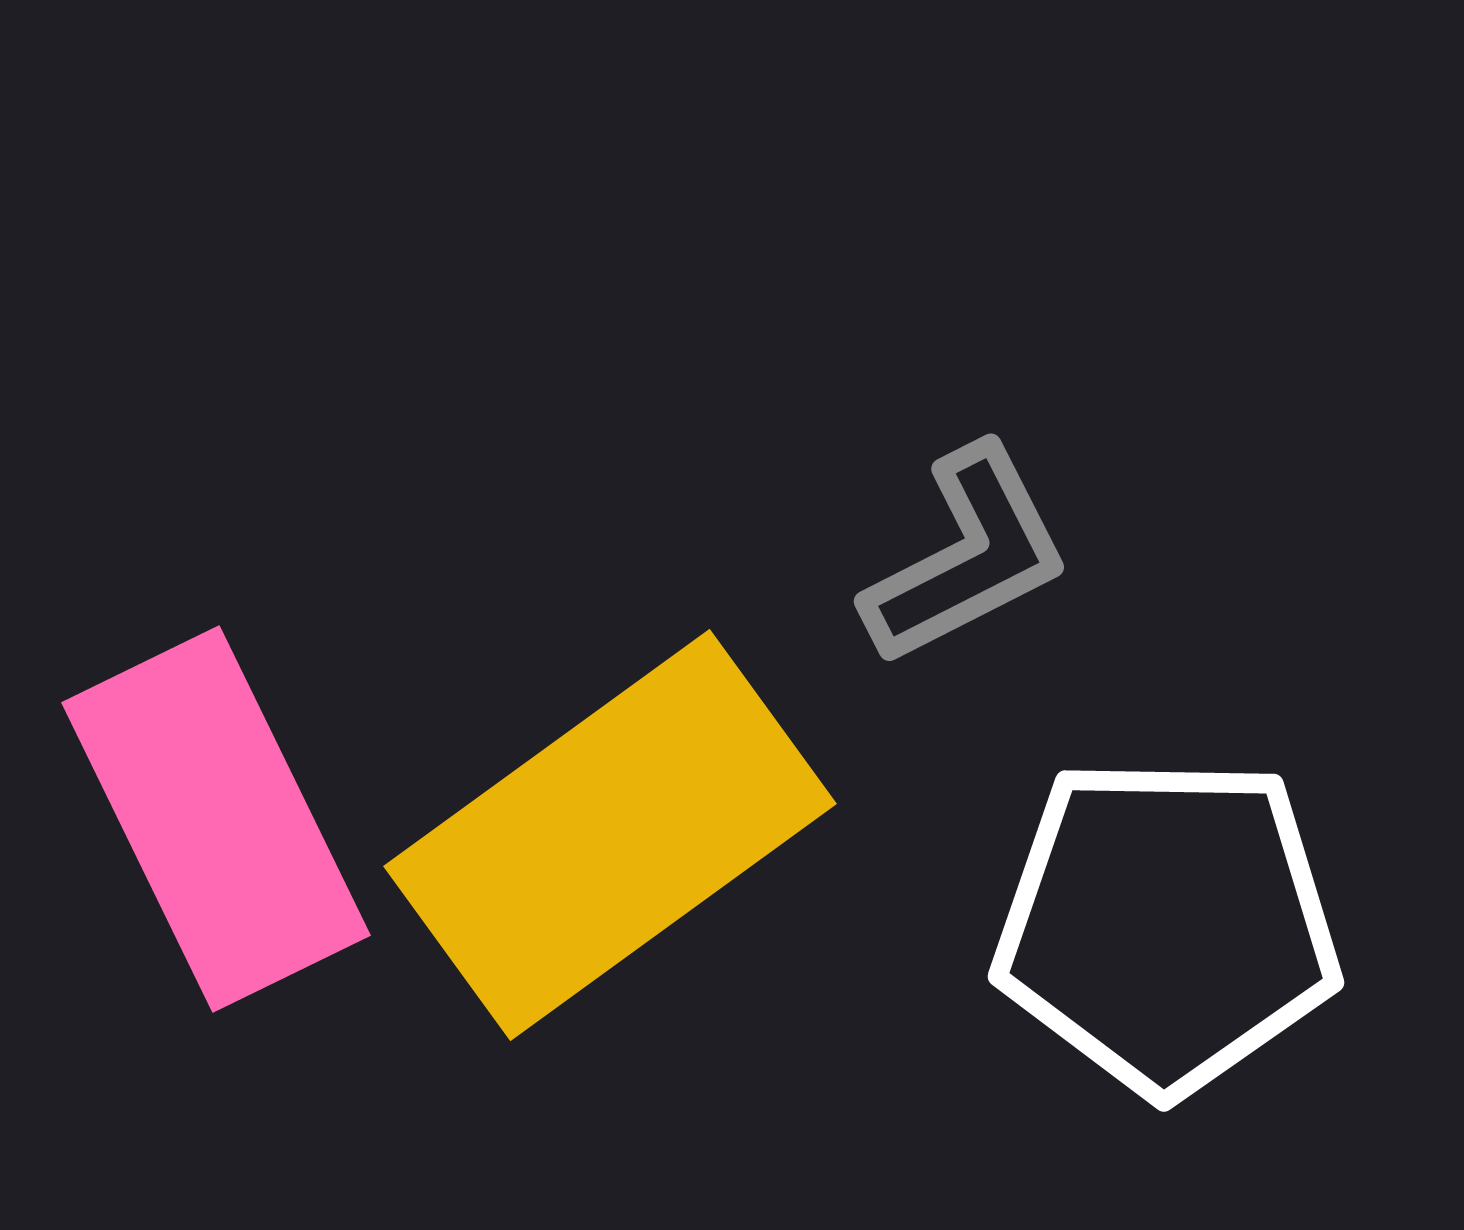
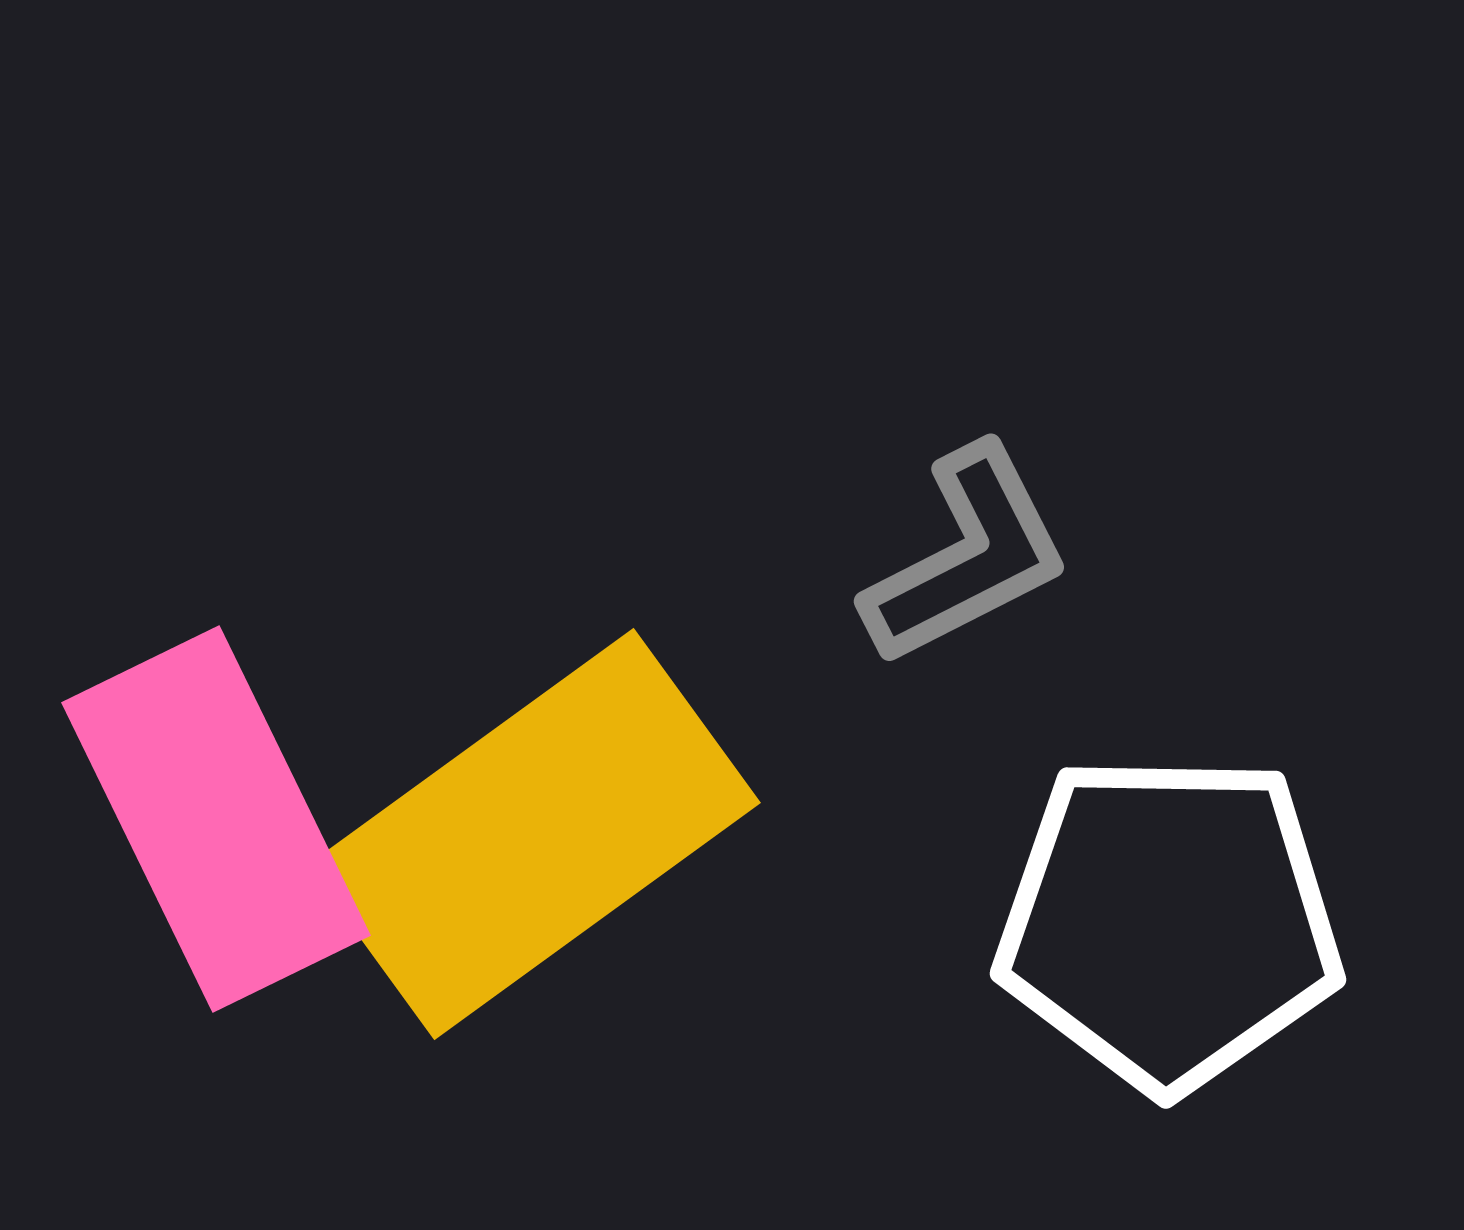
yellow rectangle: moved 76 px left, 1 px up
white pentagon: moved 2 px right, 3 px up
